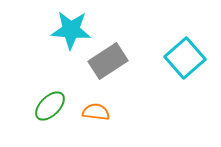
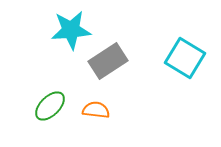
cyan star: rotated 9 degrees counterclockwise
cyan square: rotated 18 degrees counterclockwise
orange semicircle: moved 2 px up
